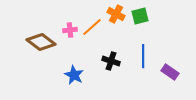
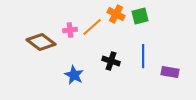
purple rectangle: rotated 24 degrees counterclockwise
